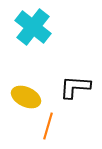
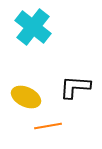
orange line: rotated 64 degrees clockwise
